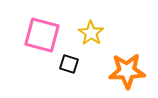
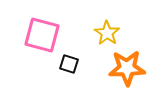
yellow star: moved 16 px right
orange star: moved 3 px up
